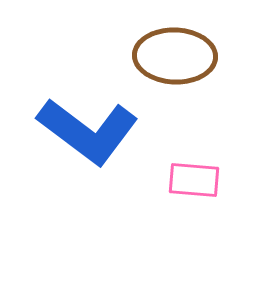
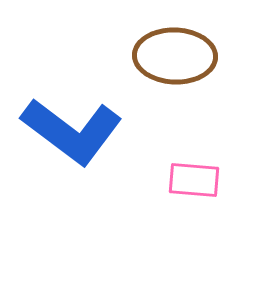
blue L-shape: moved 16 px left
